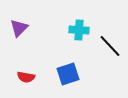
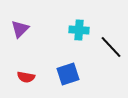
purple triangle: moved 1 px right, 1 px down
black line: moved 1 px right, 1 px down
